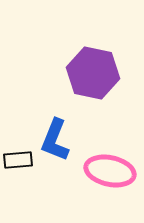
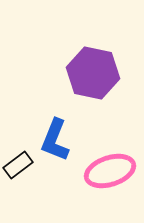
black rectangle: moved 5 px down; rotated 32 degrees counterclockwise
pink ellipse: rotated 30 degrees counterclockwise
